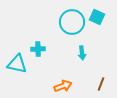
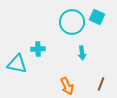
orange arrow: moved 4 px right; rotated 84 degrees clockwise
